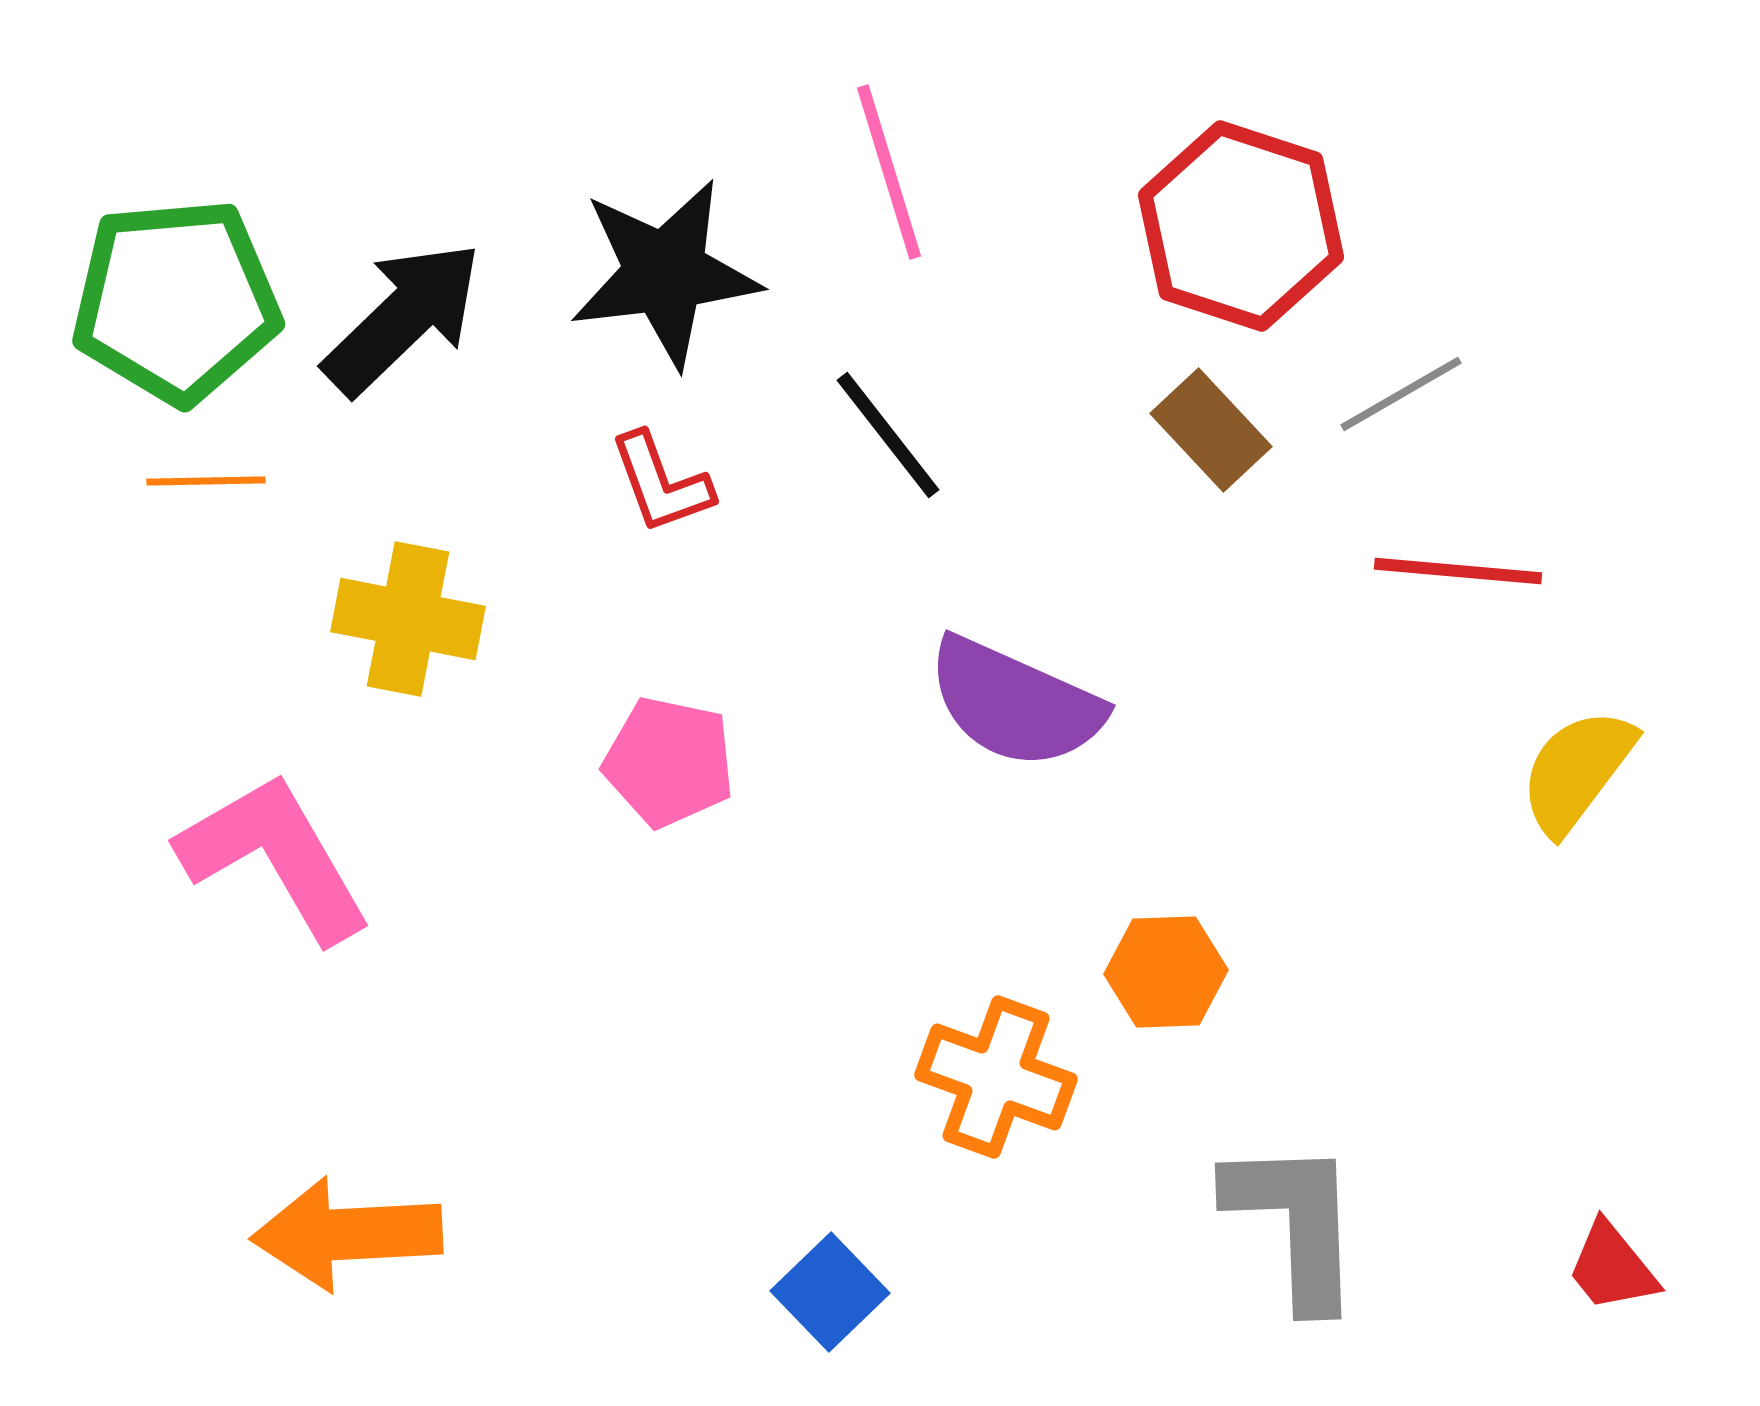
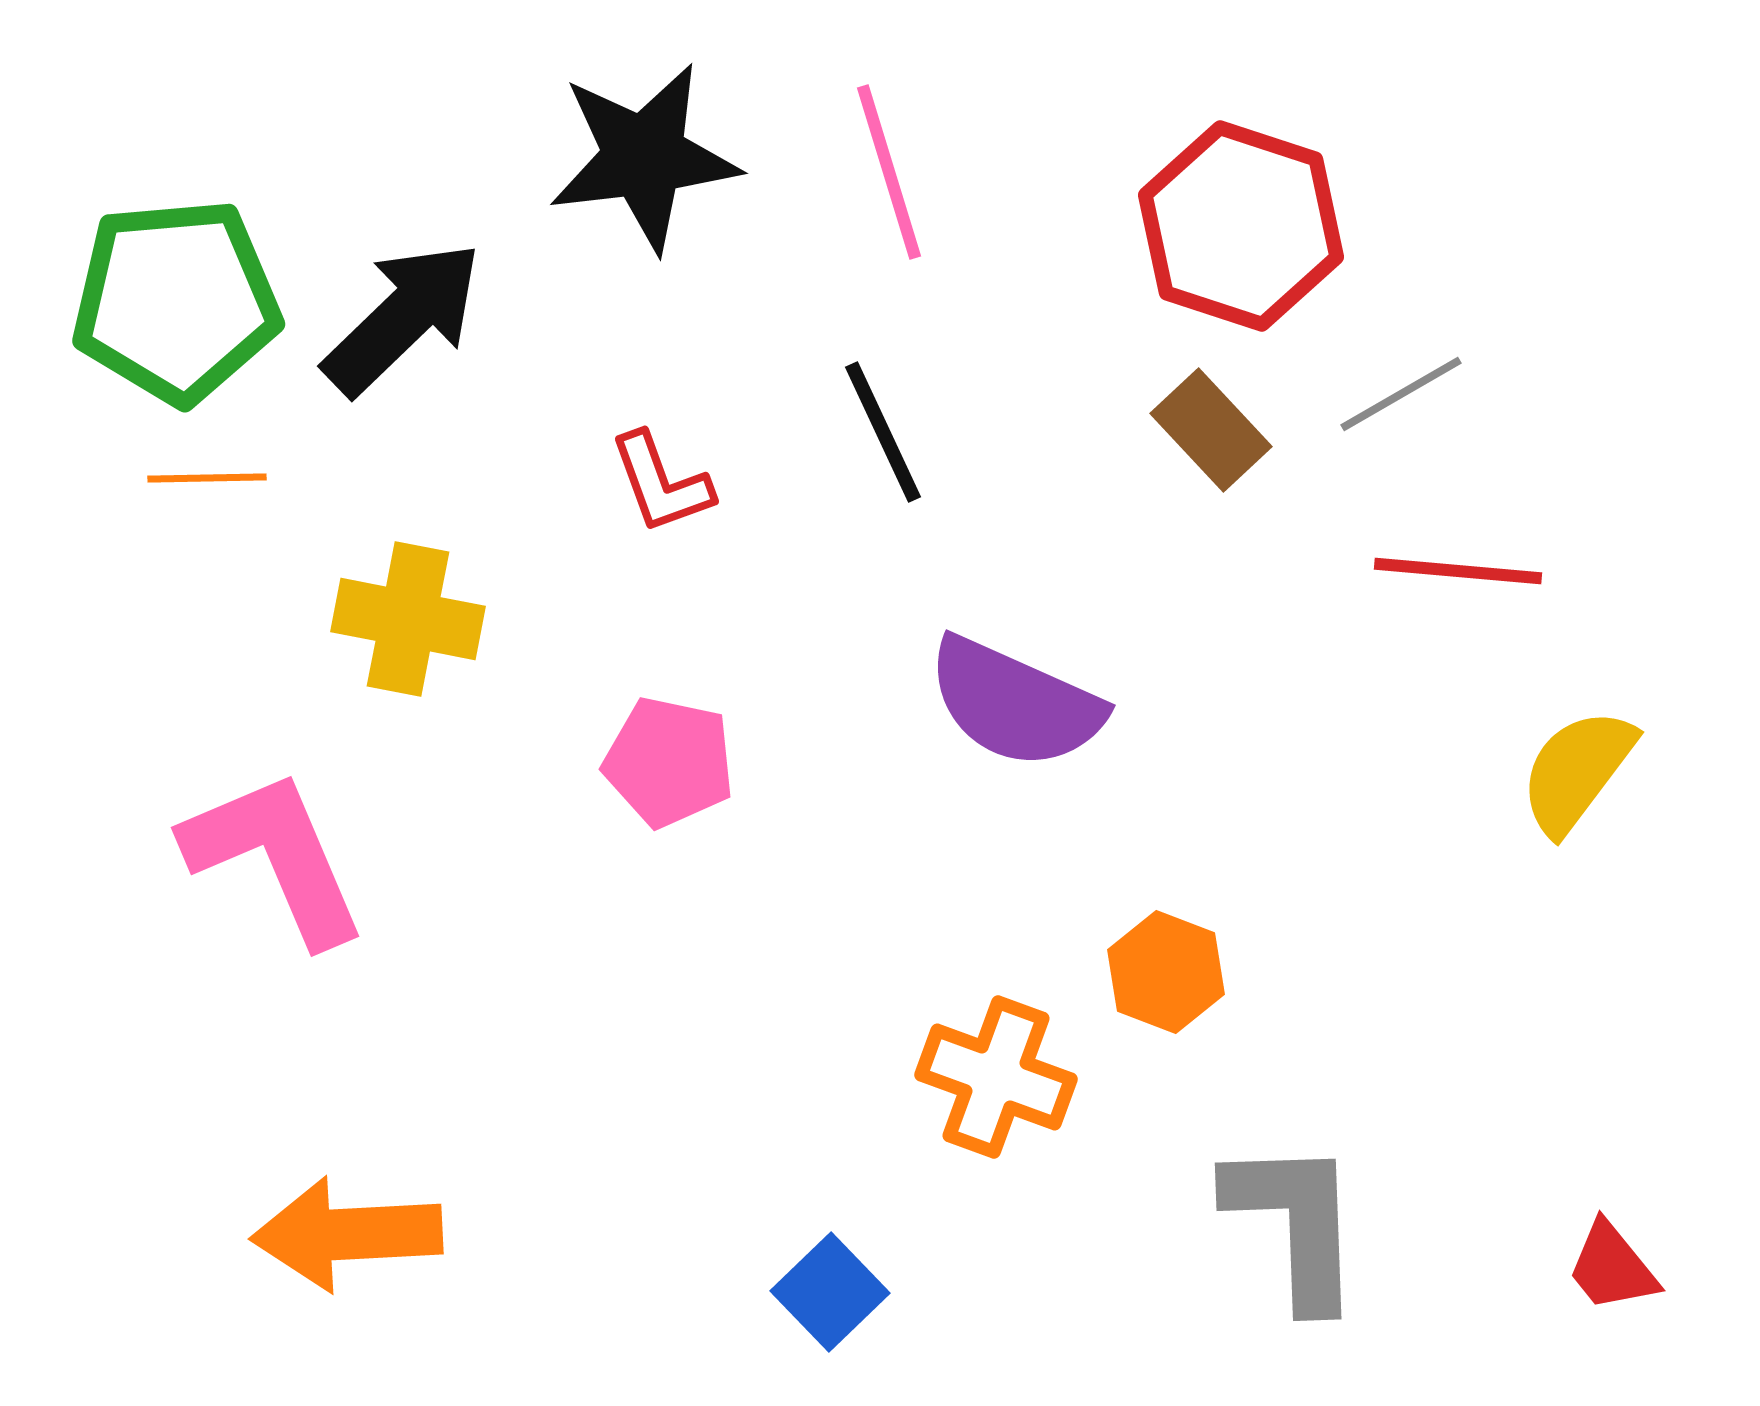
black star: moved 21 px left, 116 px up
black line: moved 5 px left, 3 px up; rotated 13 degrees clockwise
orange line: moved 1 px right, 3 px up
pink L-shape: rotated 7 degrees clockwise
orange hexagon: rotated 23 degrees clockwise
